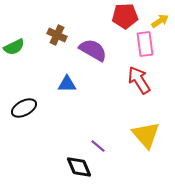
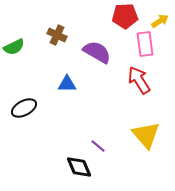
purple semicircle: moved 4 px right, 2 px down
